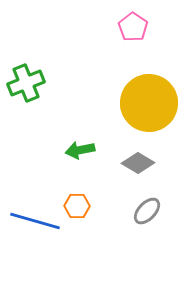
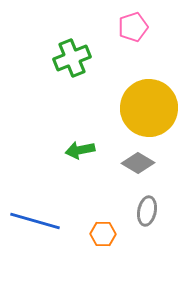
pink pentagon: rotated 20 degrees clockwise
green cross: moved 46 px right, 25 px up
yellow circle: moved 5 px down
orange hexagon: moved 26 px right, 28 px down
gray ellipse: rotated 32 degrees counterclockwise
